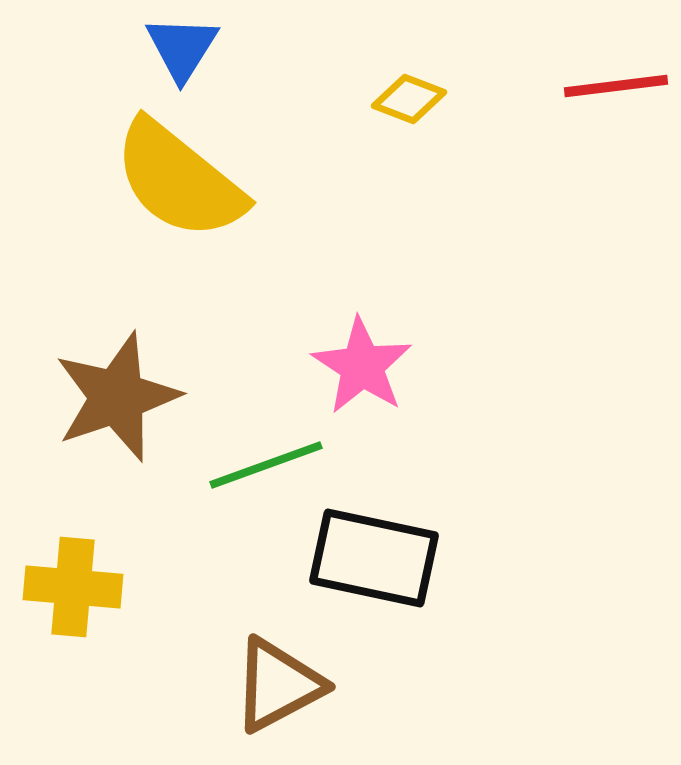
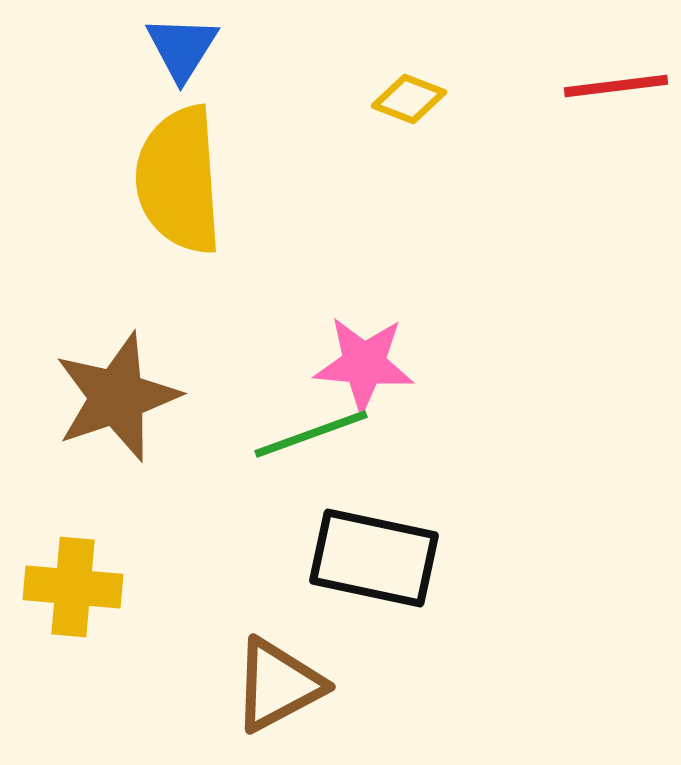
yellow semicircle: rotated 47 degrees clockwise
pink star: moved 2 px right, 2 px up; rotated 28 degrees counterclockwise
green line: moved 45 px right, 31 px up
